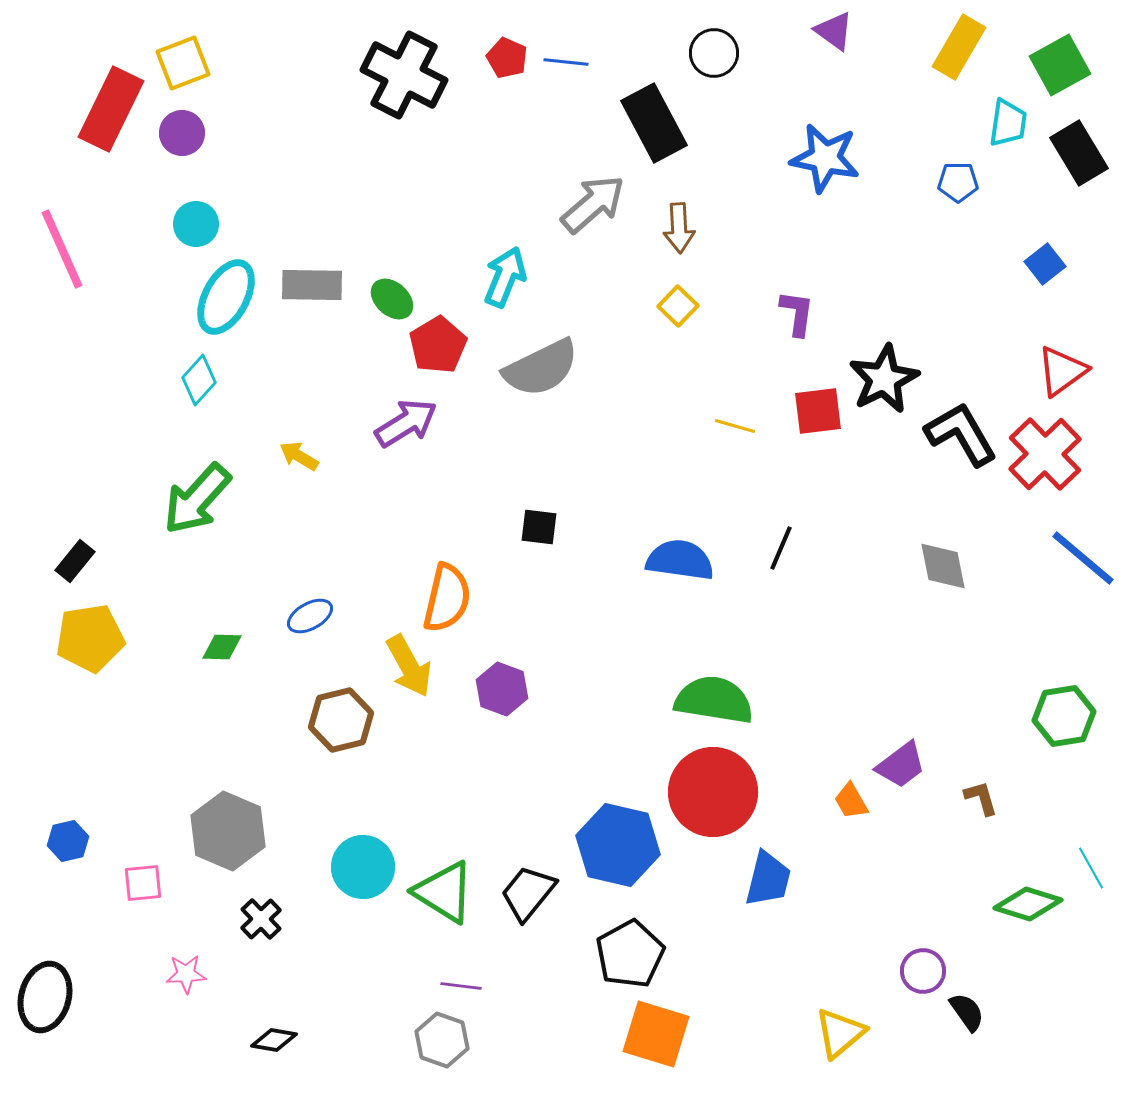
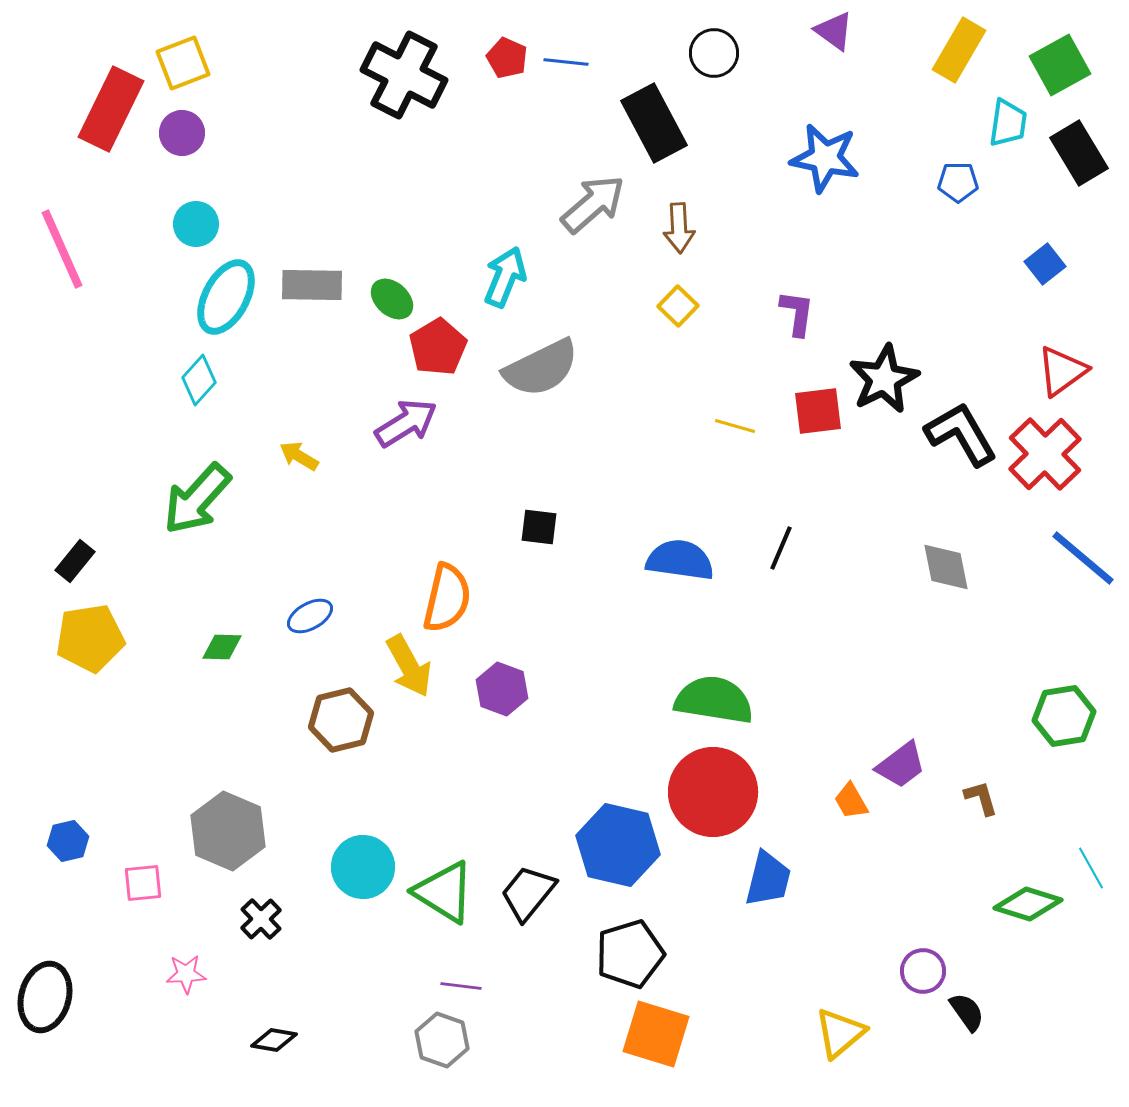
yellow rectangle at (959, 47): moved 3 px down
red pentagon at (438, 345): moved 2 px down
gray diamond at (943, 566): moved 3 px right, 1 px down
black pentagon at (630, 954): rotated 12 degrees clockwise
